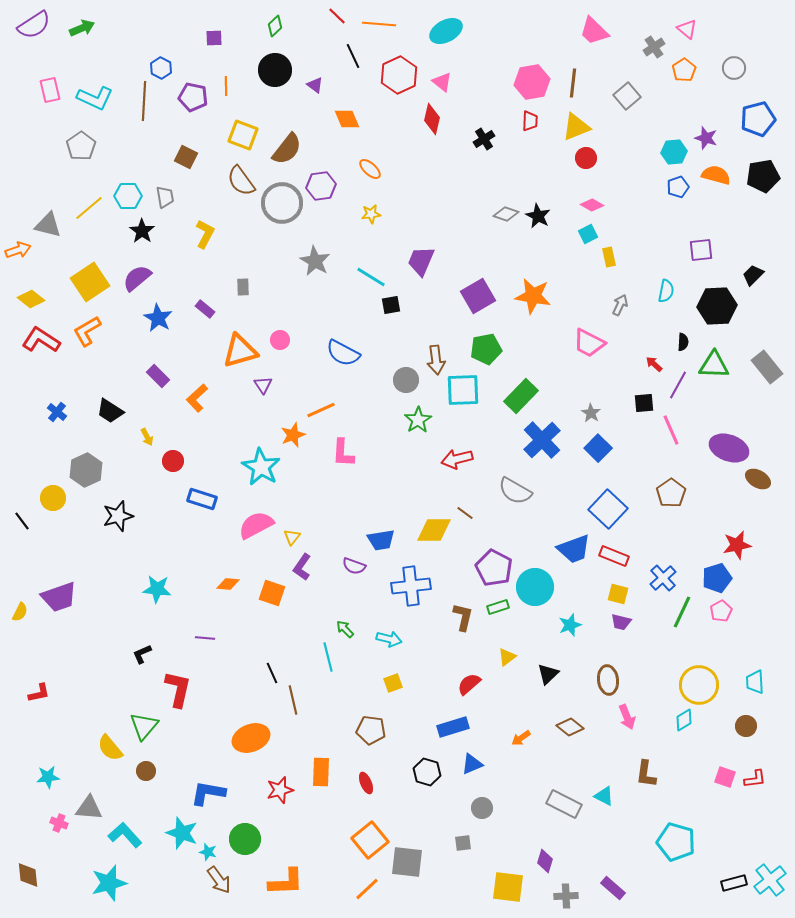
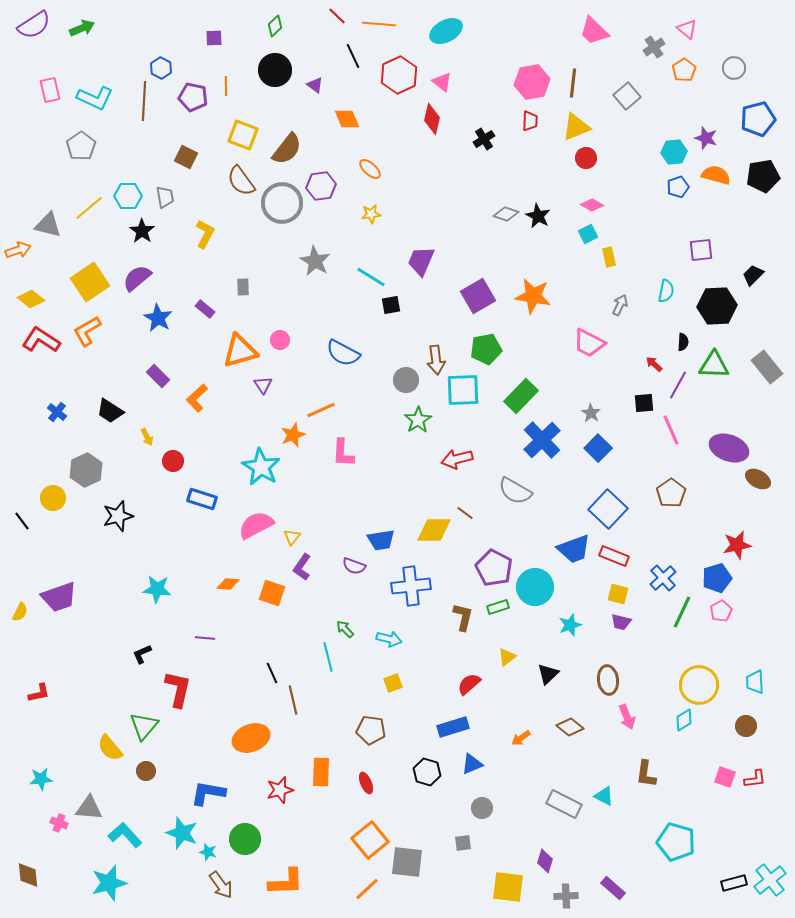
cyan star at (48, 777): moved 7 px left, 2 px down
brown arrow at (219, 880): moved 2 px right, 5 px down
